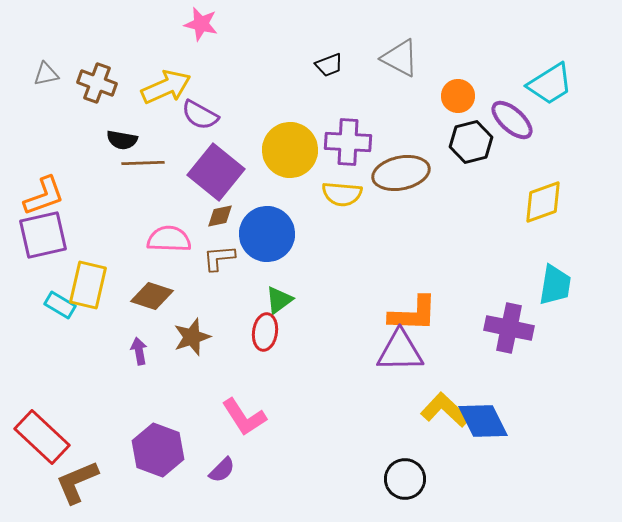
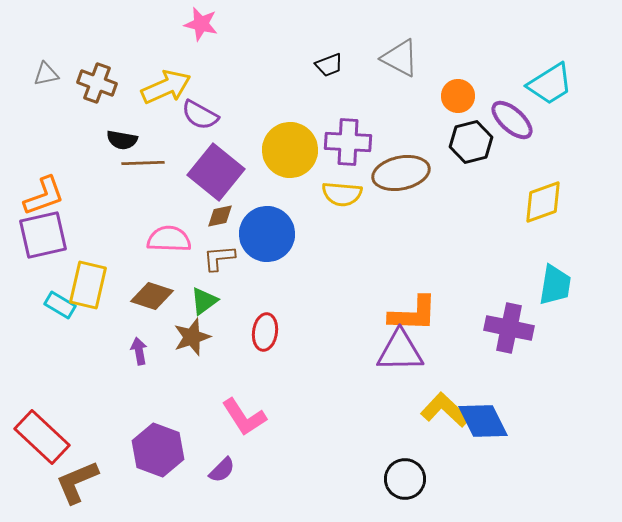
green triangle at (279, 300): moved 75 px left, 1 px down
